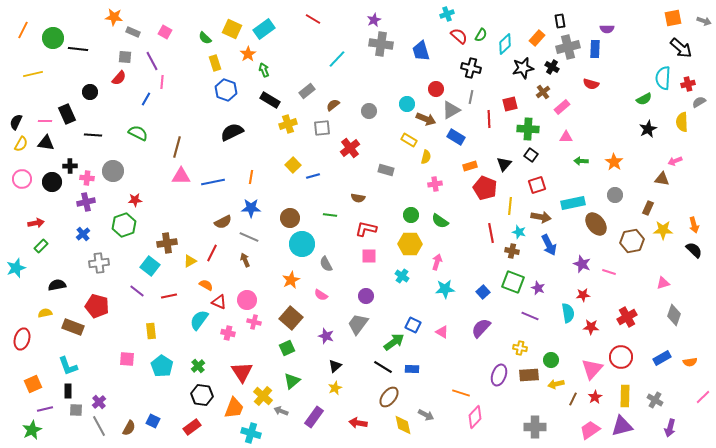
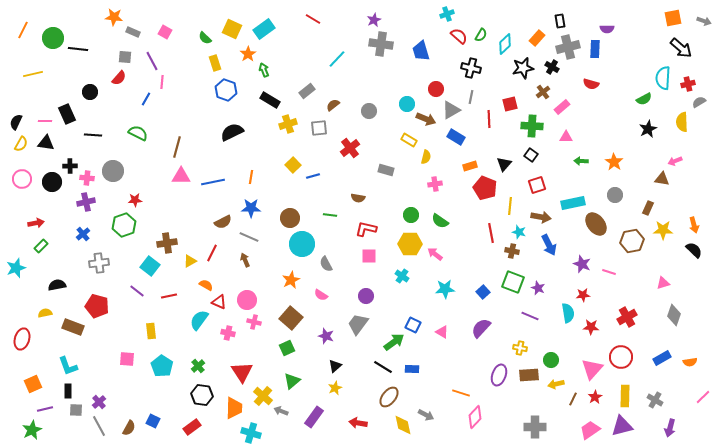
gray square at (322, 128): moved 3 px left
green cross at (528, 129): moved 4 px right, 3 px up
pink arrow at (437, 262): moved 2 px left, 8 px up; rotated 70 degrees counterclockwise
orange trapezoid at (234, 408): rotated 20 degrees counterclockwise
